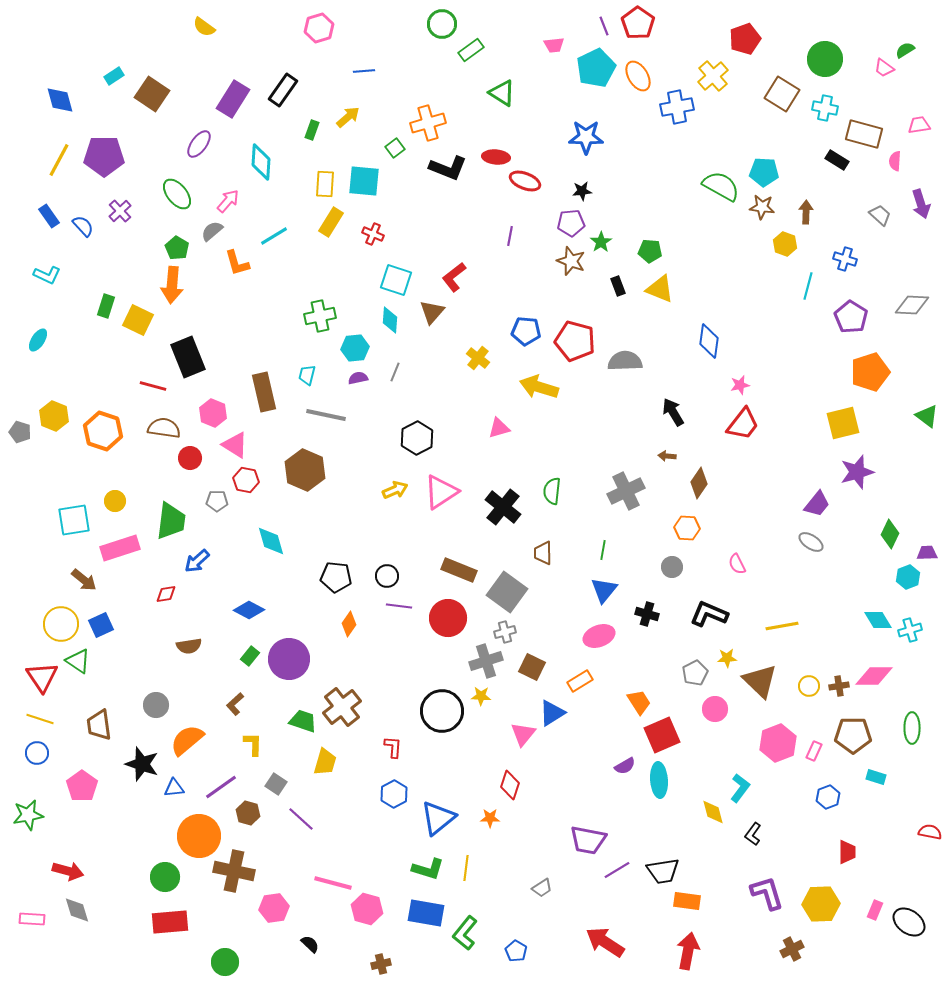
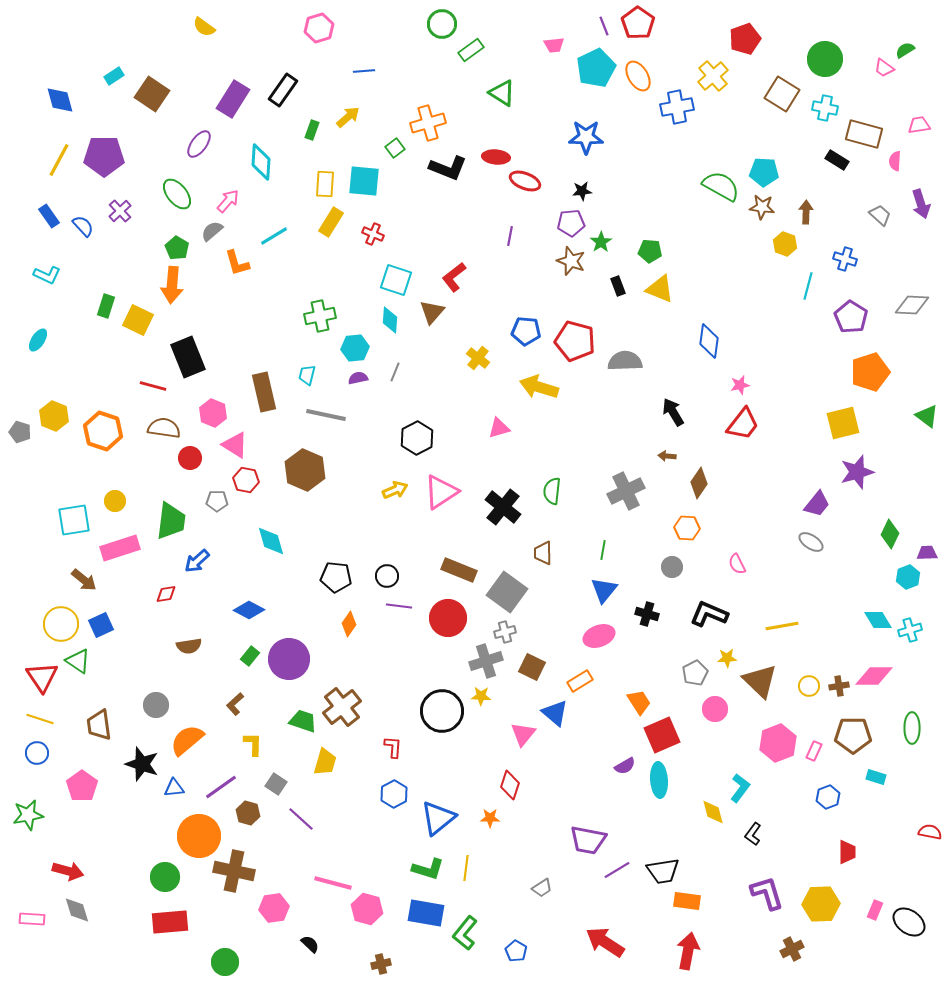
blue triangle at (552, 713): moved 3 px right; rotated 48 degrees counterclockwise
